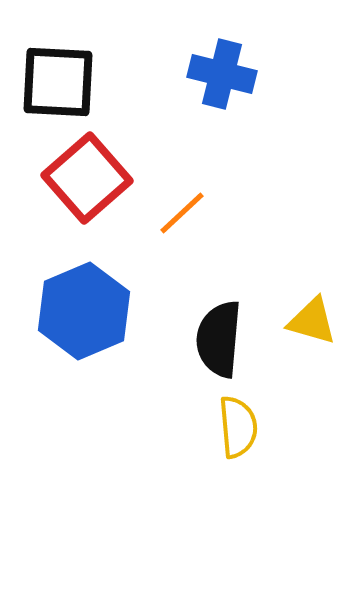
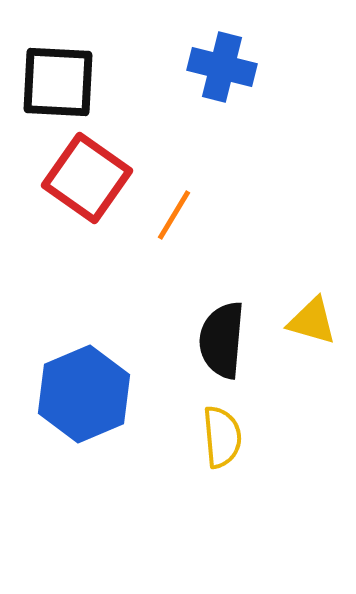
blue cross: moved 7 px up
red square: rotated 14 degrees counterclockwise
orange line: moved 8 px left, 2 px down; rotated 16 degrees counterclockwise
blue hexagon: moved 83 px down
black semicircle: moved 3 px right, 1 px down
yellow semicircle: moved 16 px left, 10 px down
